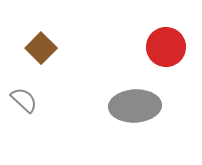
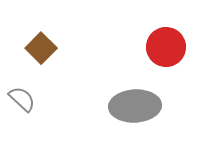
gray semicircle: moved 2 px left, 1 px up
